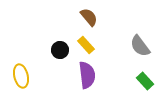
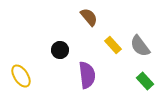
yellow rectangle: moved 27 px right
yellow ellipse: rotated 20 degrees counterclockwise
